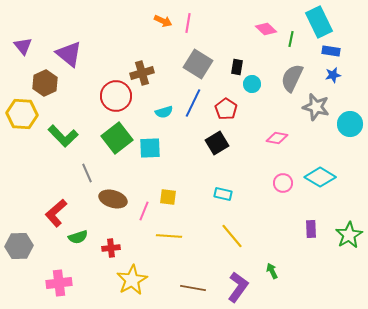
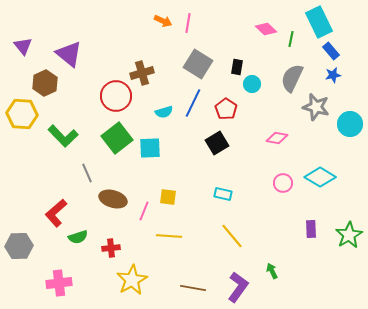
blue rectangle at (331, 51): rotated 42 degrees clockwise
